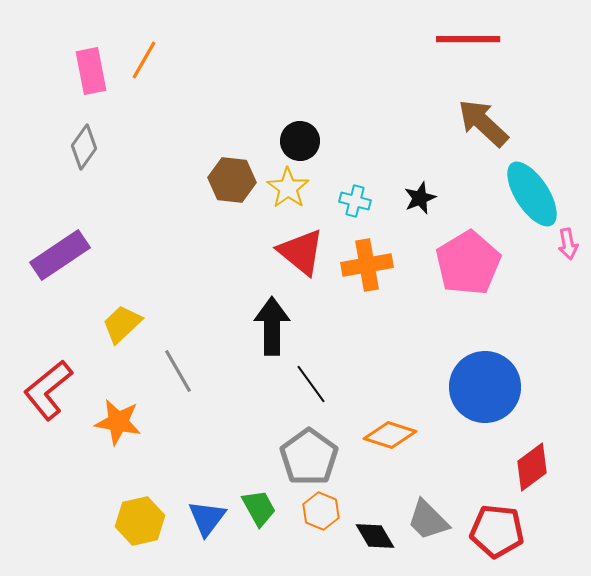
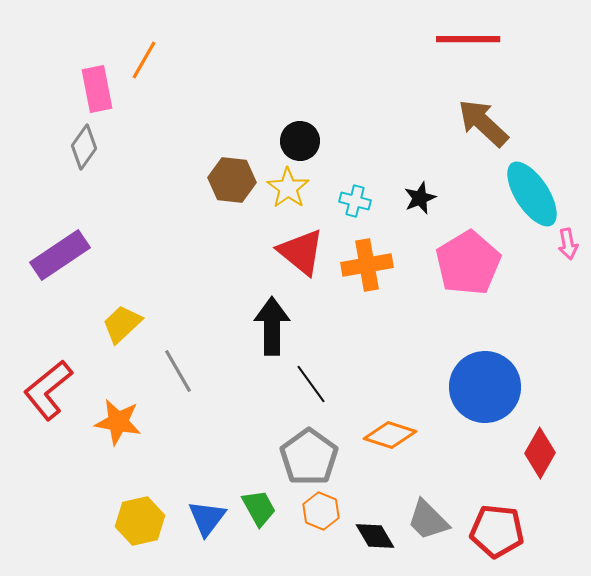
pink rectangle: moved 6 px right, 18 px down
red diamond: moved 8 px right, 14 px up; rotated 24 degrees counterclockwise
